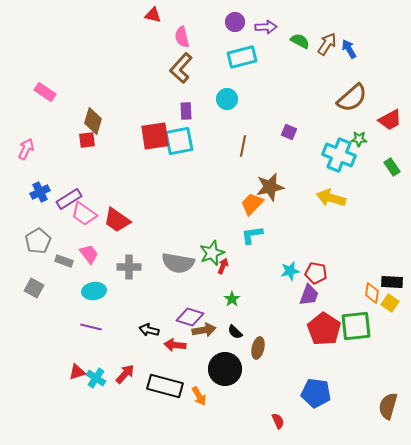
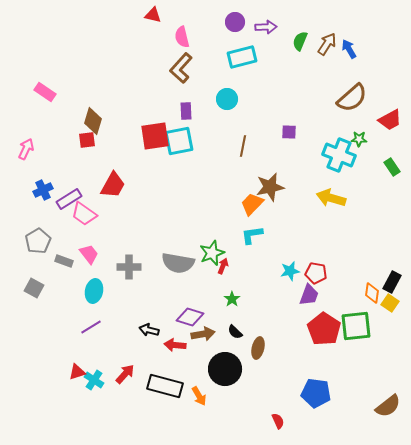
green semicircle at (300, 41): rotated 96 degrees counterclockwise
purple square at (289, 132): rotated 21 degrees counterclockwise
blue cross at (40, 192): moved 3 px right, 2 px up
red trapezoid at (117, 220): moved 4 px left, 35 px up; rotated 96 degrees counterclockwise
black rectangle at (392, 282): rotated 65 degrees counterclockwise
cyan ellipse at (94, 291): rotated 70 degrees counterclockwise
purple line at (91, 327): rotated 45 degrees counterclockwise
brown arrow at (204, 330): moved 1 px left, 4 px down
cyan cross at (96, 378): moved 2 px left, 2 px down
brown semicircle at (388, 406): rotated 144 degrees counterclockwise
